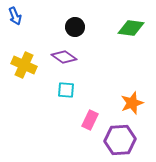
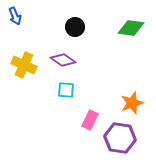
purple diamond: moved 1 px left, 3 px down
purple hexagon: moved 2 px up; rotated 12 degrees clockwise
